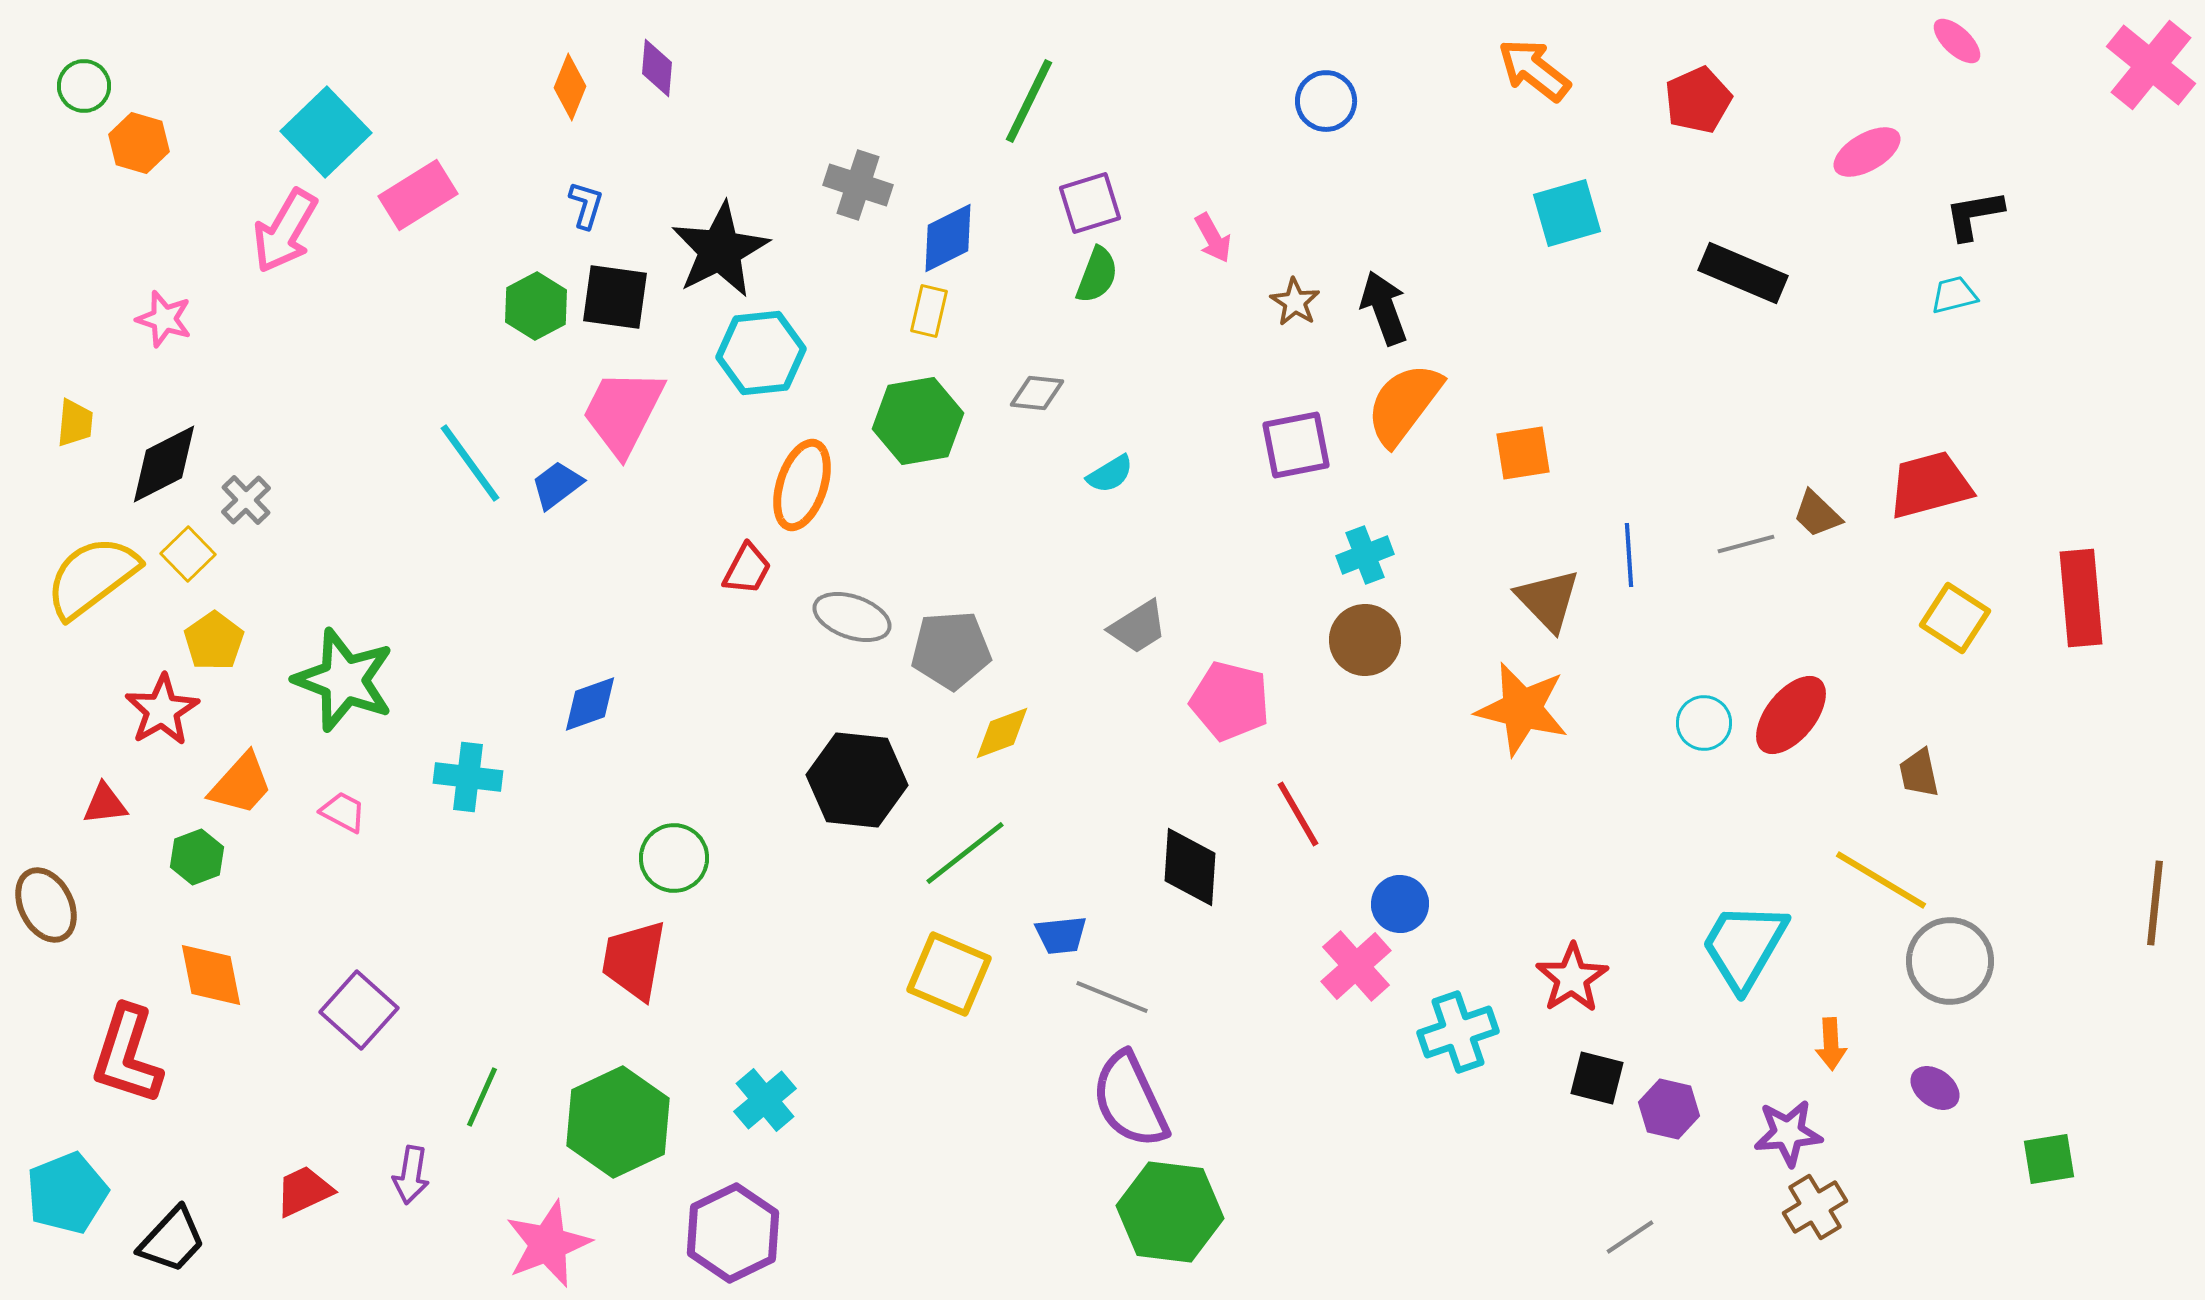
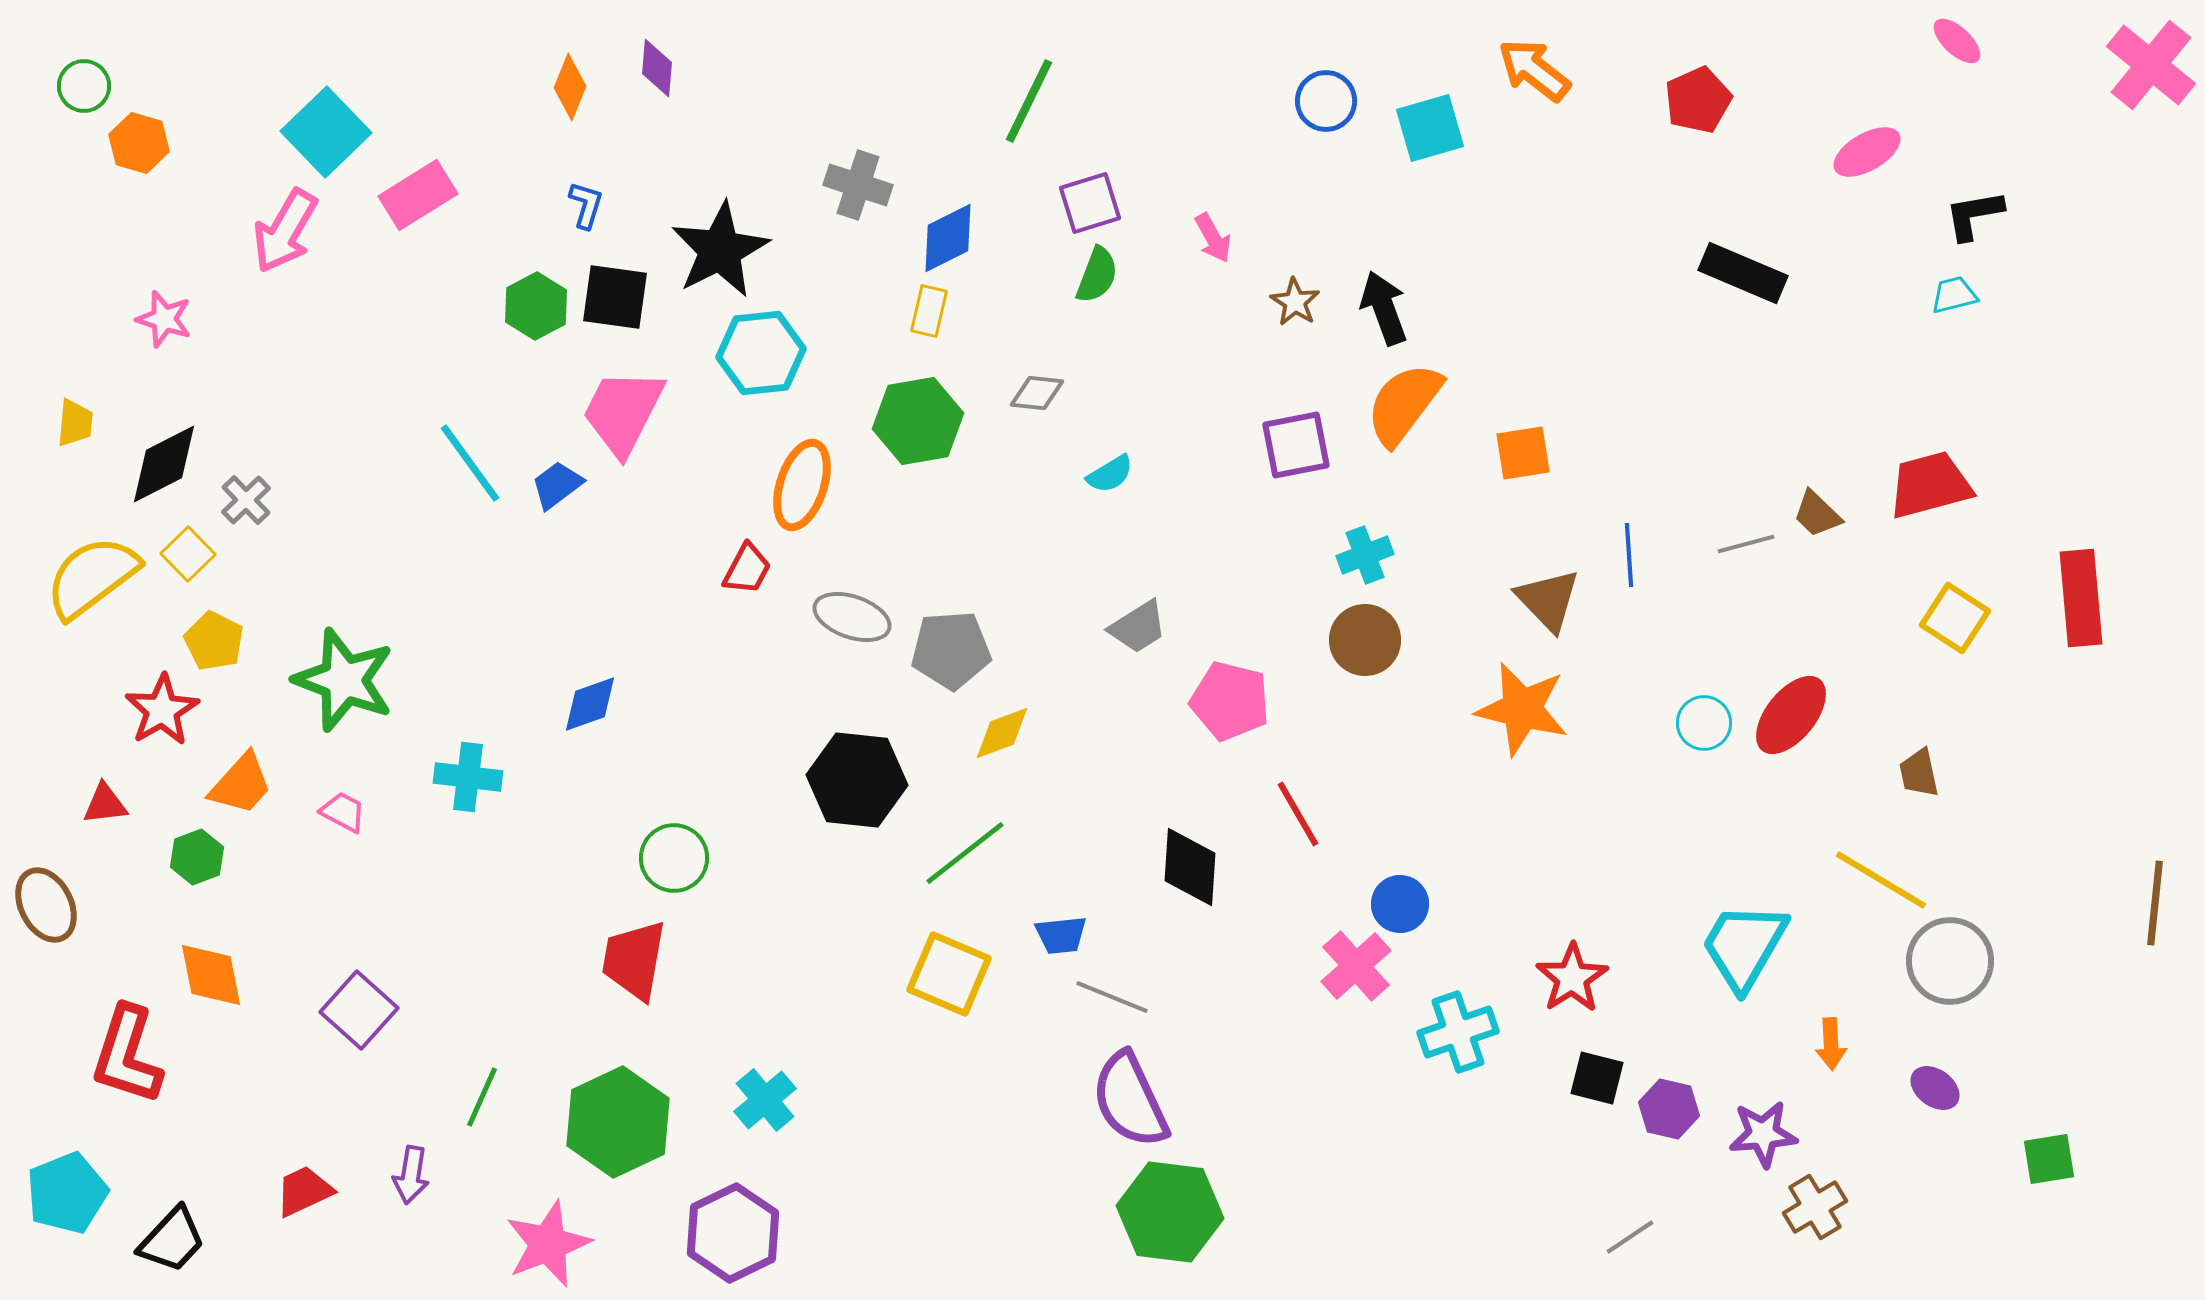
cyan square at (1567, 213): moved 137 px left, 85 px up
yellow pentagon at (214, 641): rotated 10 degrees counterclockwise
purple star at (1788, 1133): moved 25 px left, 1 px down
